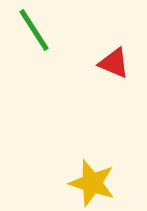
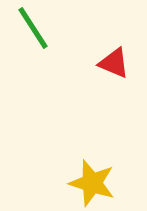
green line: moved 1 px left, 2 px up
